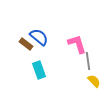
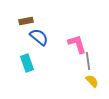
brown rectangle: moved 23 px up; rotated 48 degrees counterclockwise
cyan rectangle: moved 12 px left, 7 px up
yellow semicircle: moved 2 px left
